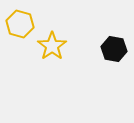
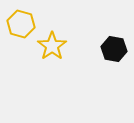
yellow hexagon: moved 1 px right
